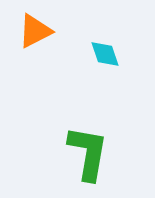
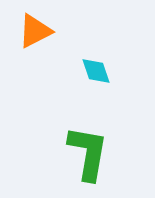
cyan diamond: moved 9 px left, 17 px down
